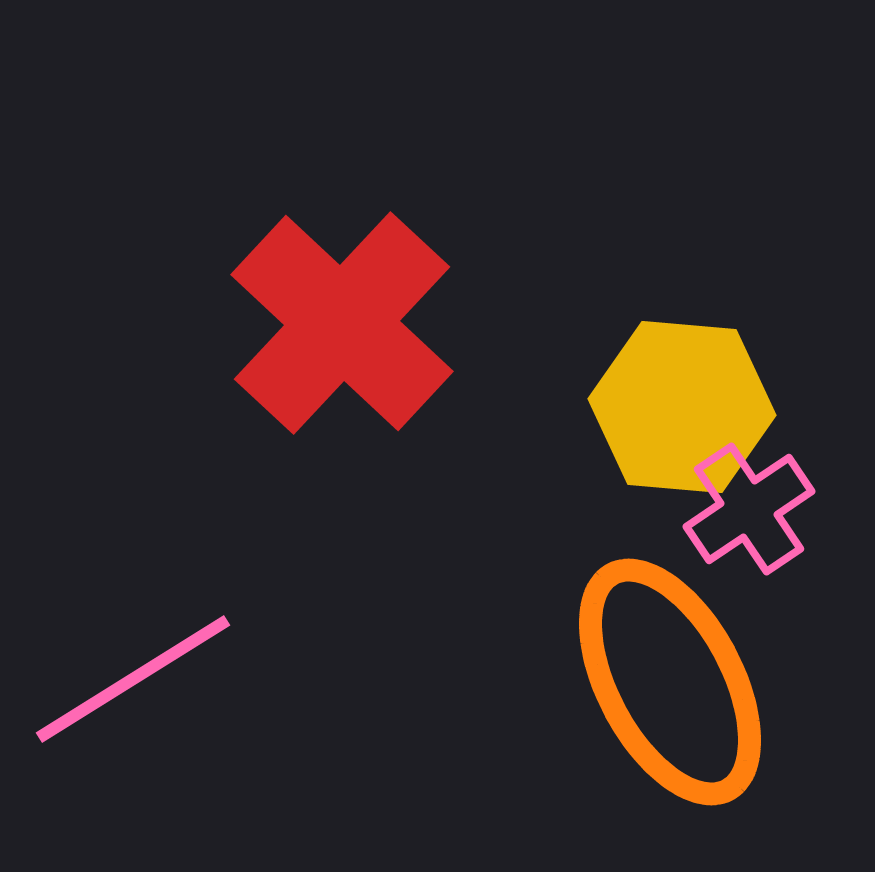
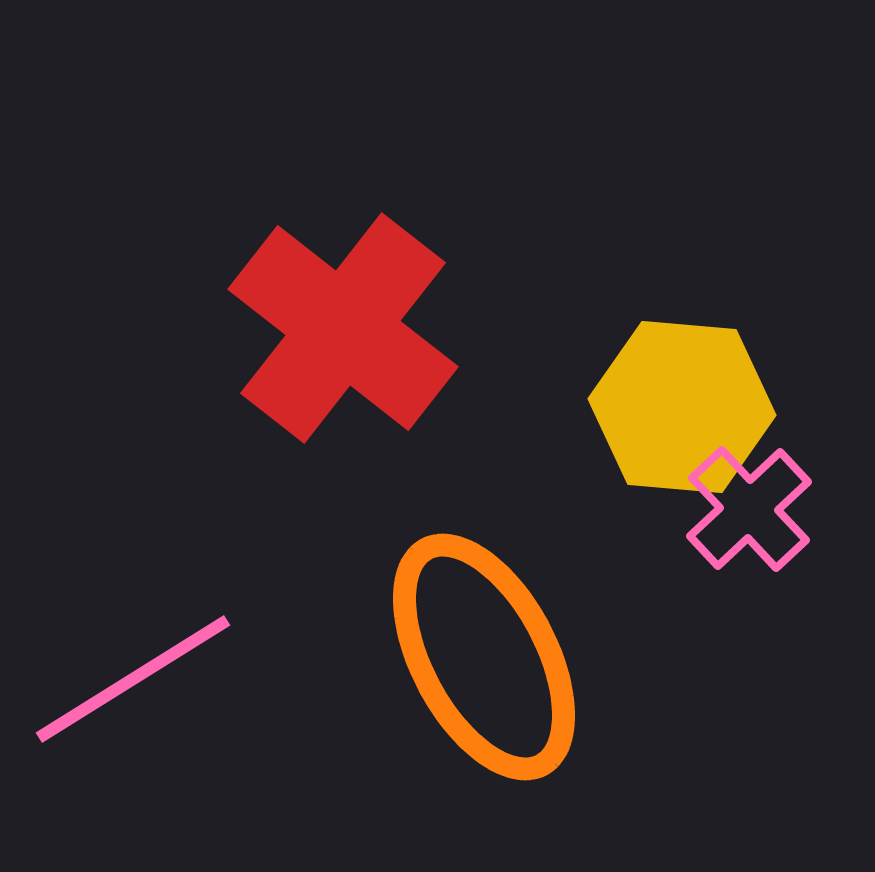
red cross: moved 1 px right, 5 px down; rotated 5 degrees counterclockwise
pink cross: rotated 9 degrees counterclockwise
orange ellipse: moved 186 px left, 25 px up
